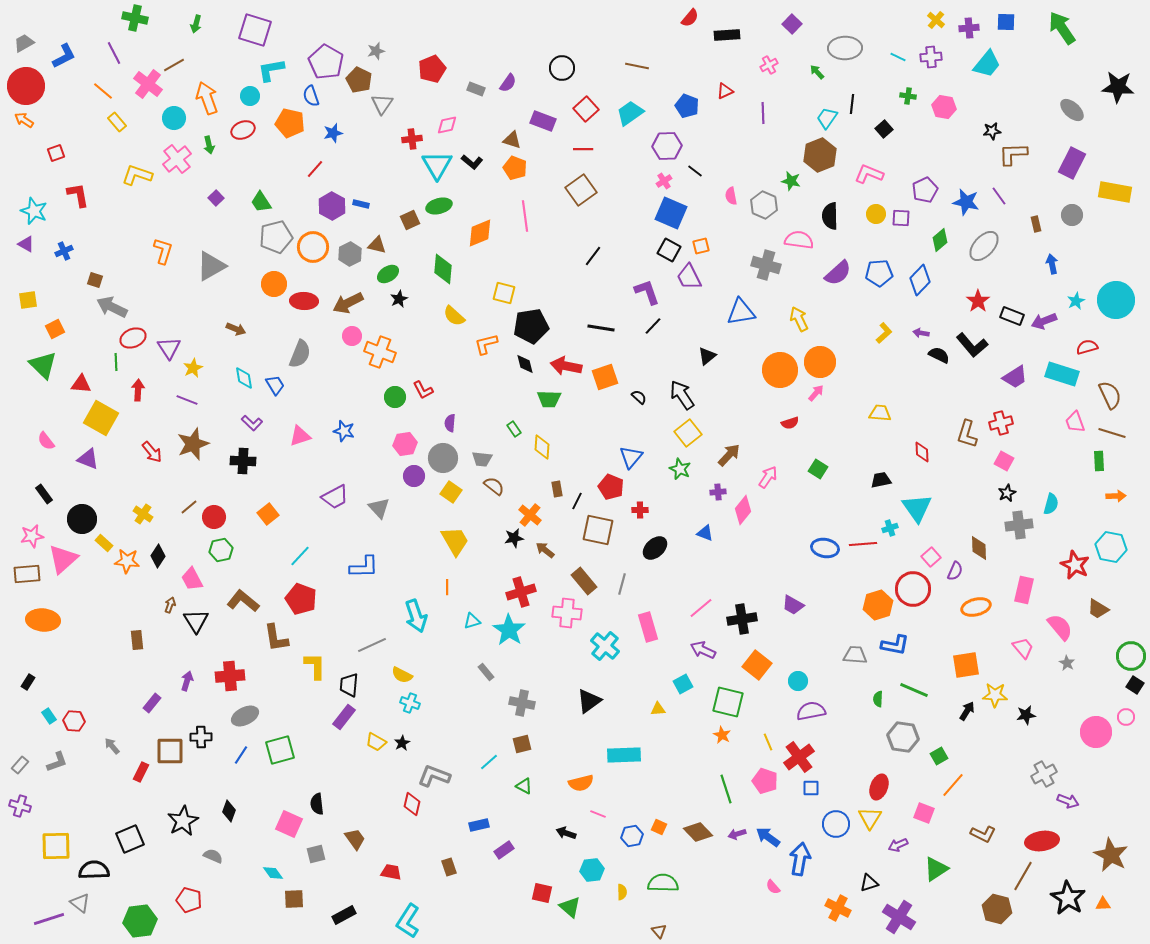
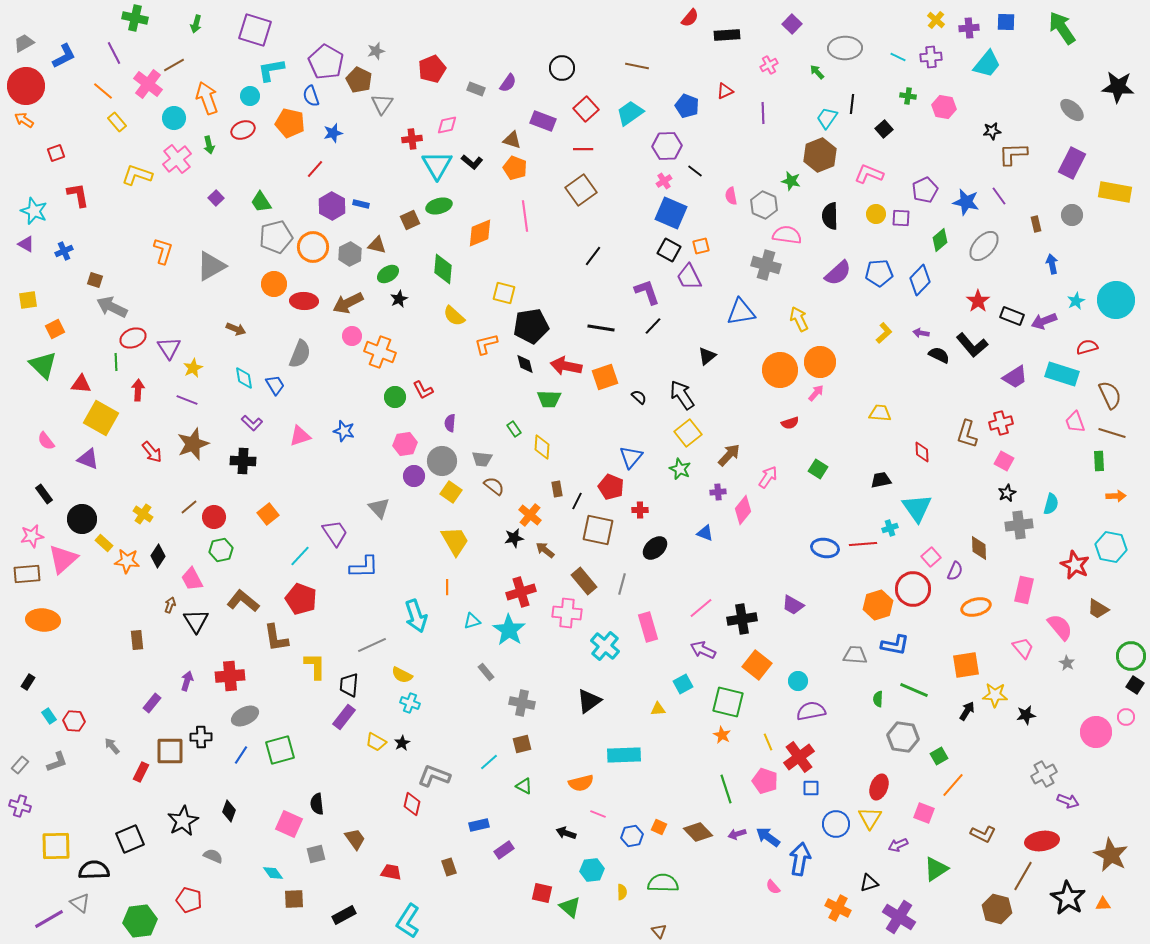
pink semicircle at (799, 240): moved 12 px left, 5 px up
gray circle at (443, 458): moved 1 px left, 3 px down
purple trapezoid at (335, 497): moved 36 px down; rotated 96 degrees counterclockwise
purple line at (49, 919): rotated 12 degrees counterclockwise
